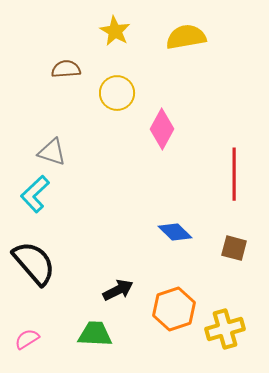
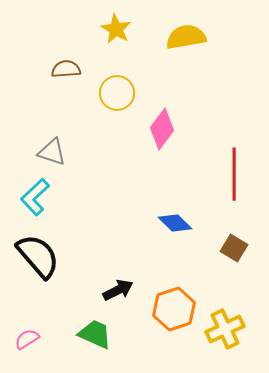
yellow star: moved 1 px right, 2 px up
pink diamond: rotated 9 degrees clockwise
cyan L-shape: moved 3 px down
blue diamond: moved 9 px up
brown square: rotated 16 degrees clockwise
black semicircle: moved 4 px right, 7 px up
yellow cross: rotated 9 degrees counterclockwise
green trapezoid: rotated 21 degrees clockwise
